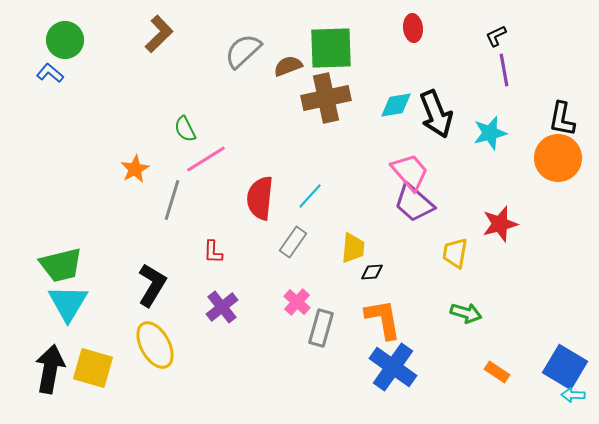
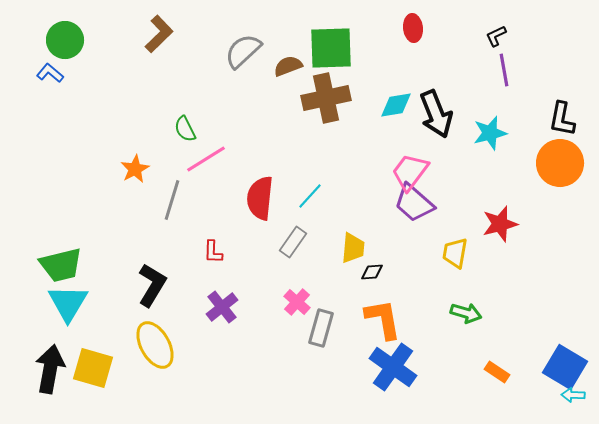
orange circle at (558, 158): moved 2 px right, 5 px down
pink trapezoid at (410, 172): rotated 102 degrees counterclockwise
